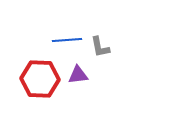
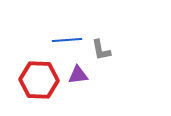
gray L-shape: moved 1 px right, 3 px down
red hexagon: moved 1 px left, 1 px down
